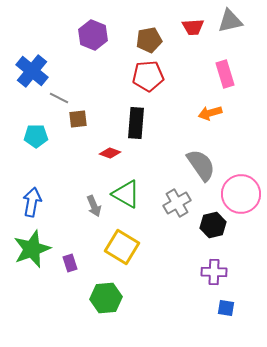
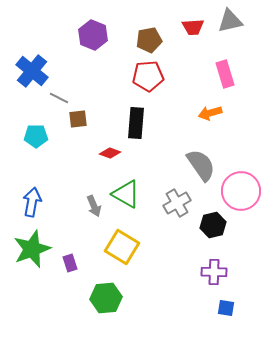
pink circle: moved 3 px up
